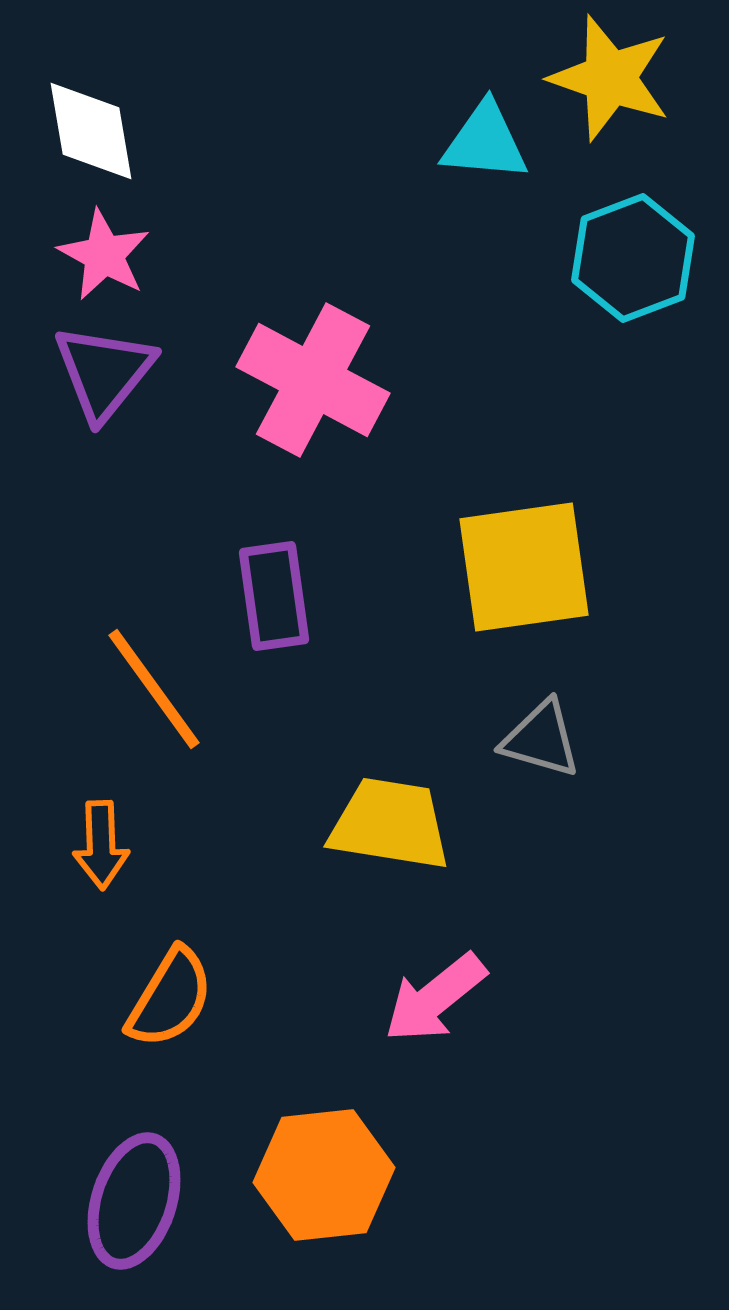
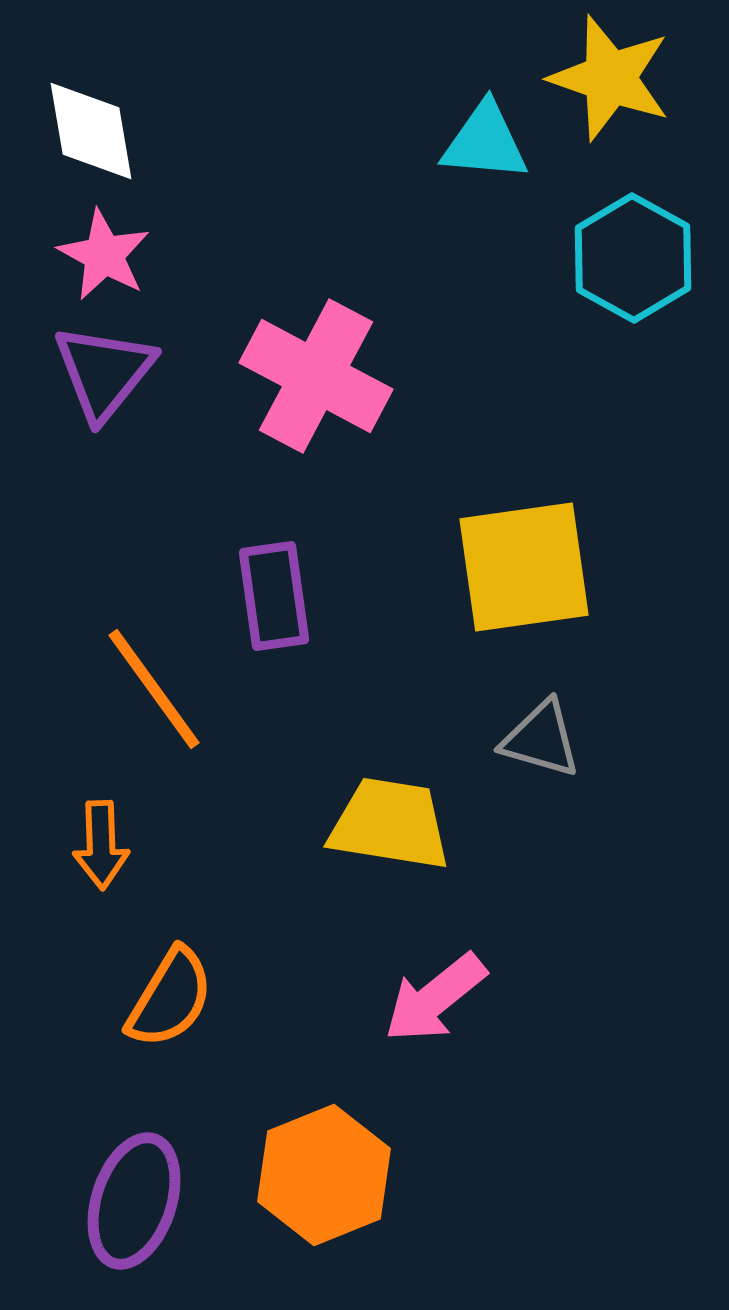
cyan hexagon: rotated 10 degrees counterclockwise
pink cross: moved 3 px right, 4 px up
orange hexagon: rotated 16 degrees counterclockwise
